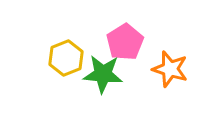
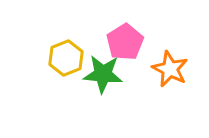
orange star: rotated 9 degrees clockwise
